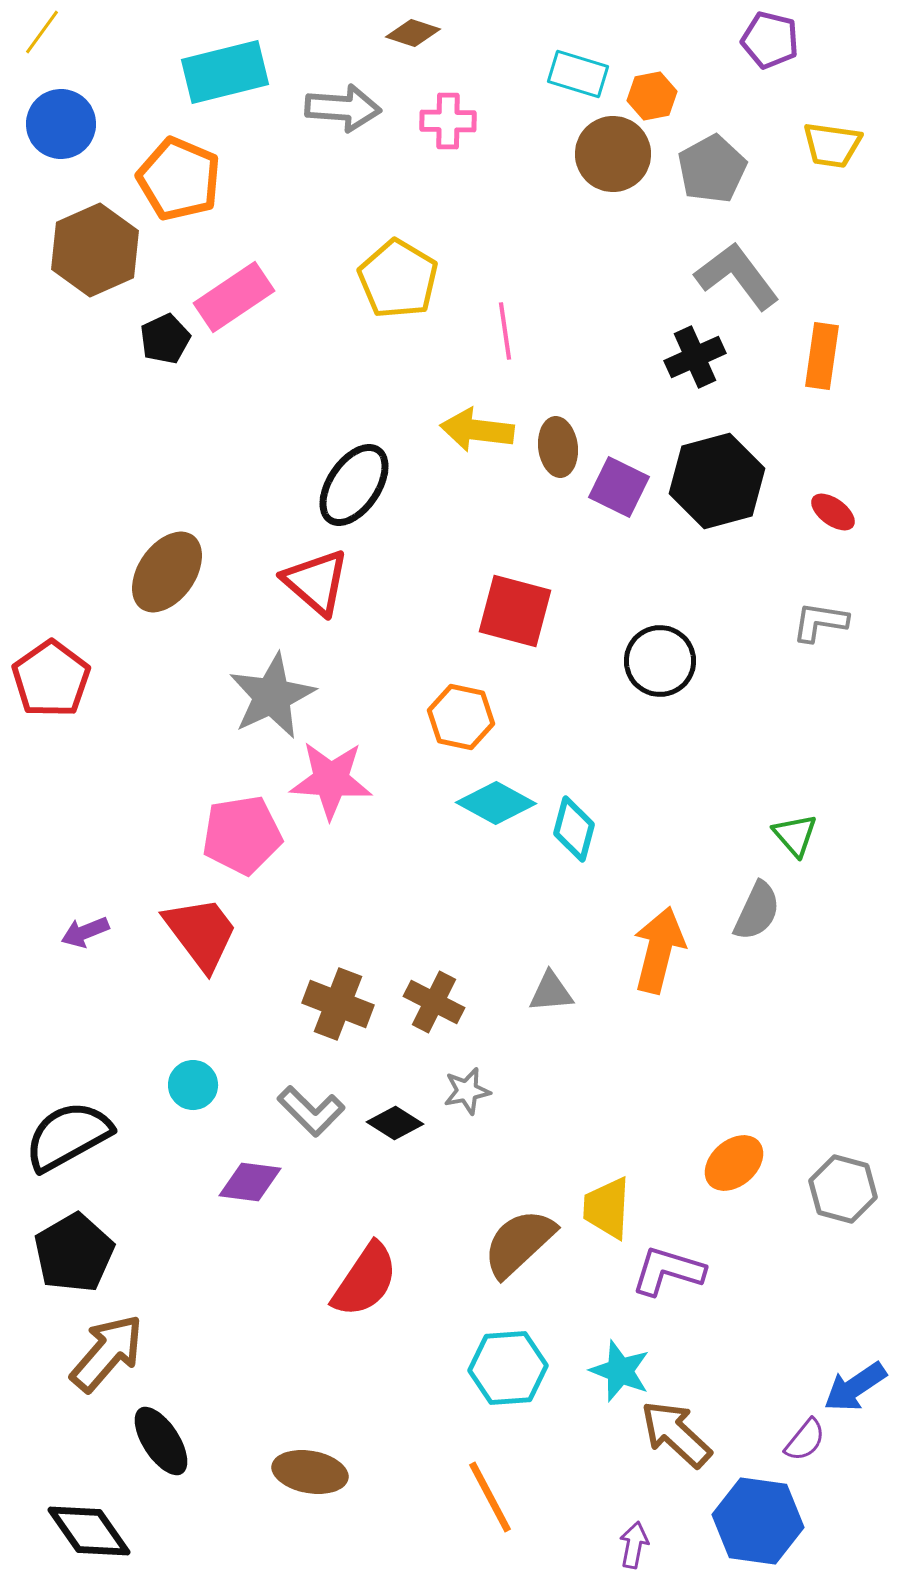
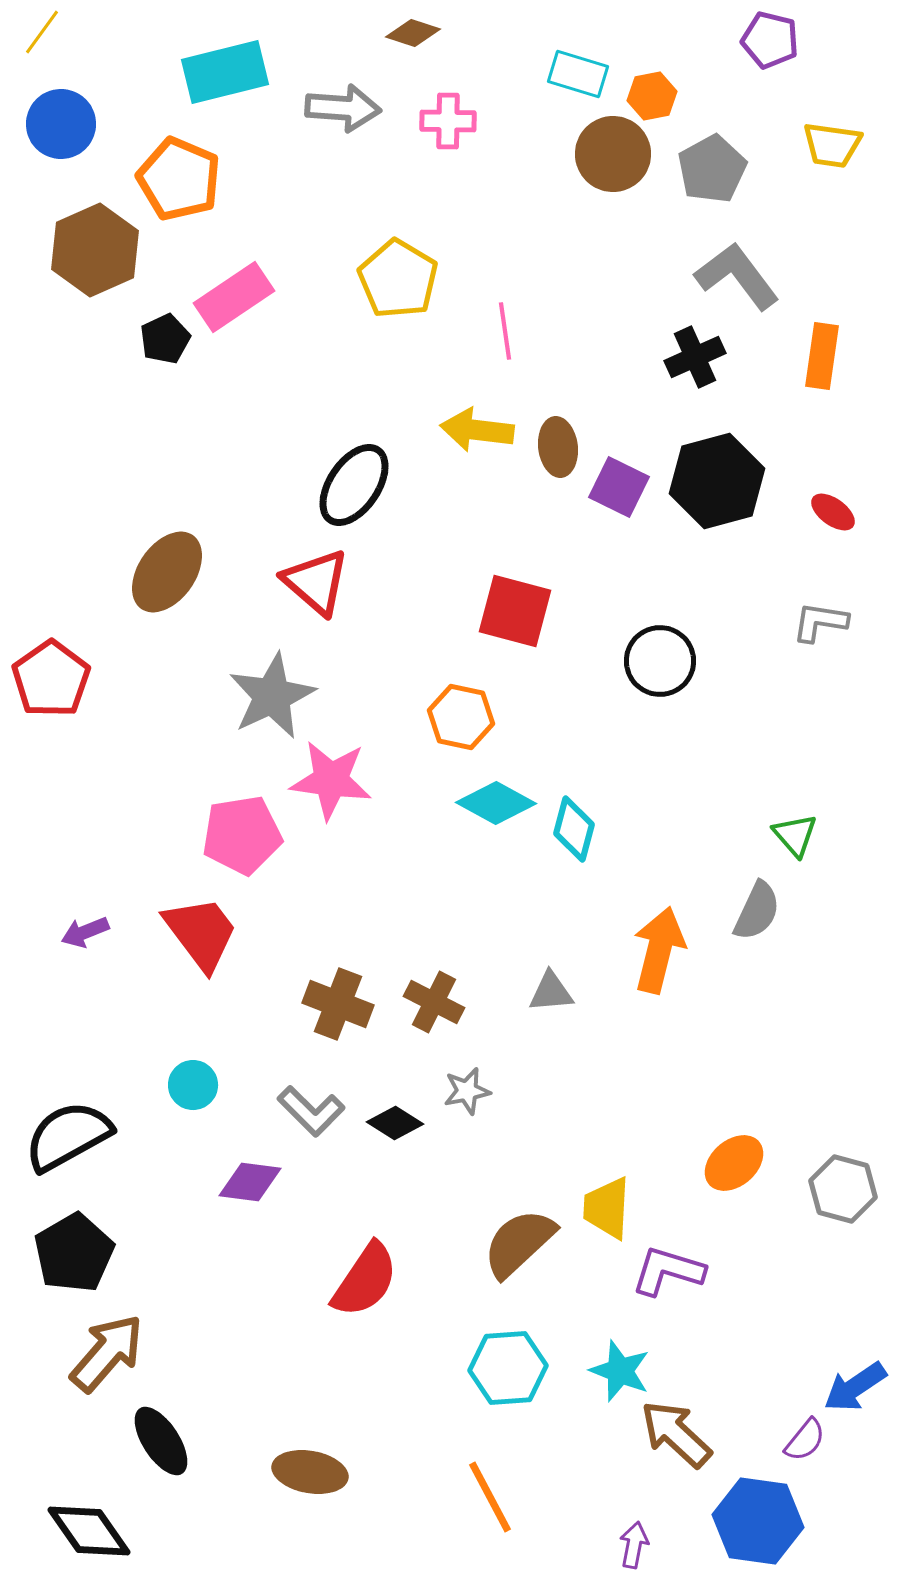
pink star at (331, 780): rotated 4 degrees clockwise
